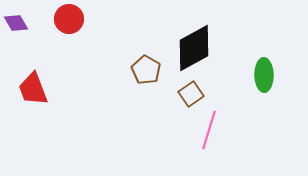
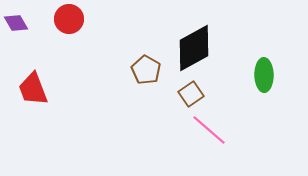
pink line: rotated 66 degrees counterclockwise
